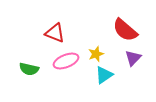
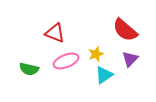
purple triangle: moved 3 px left, 1 px down
